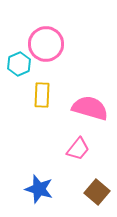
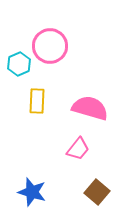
pink circle: moved 4 px right, 2 px down
yellow rectangle: moved 5 px left, 6 px down
blue star: moved 7 px left, 3 px down
